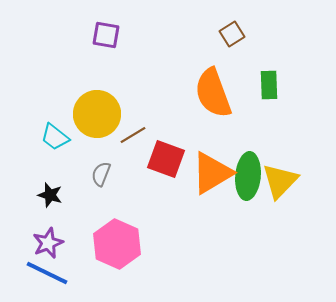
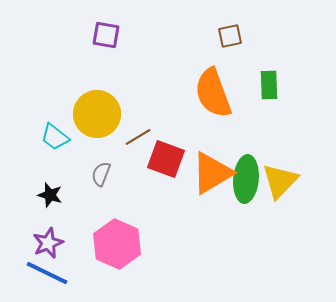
brown square: moved 2 px left, 2 px down; rotated 20 degrees clockwise
brown line: moved 5 px right, 2 px down
green ellipse: moved 2 px left, 3 px down
